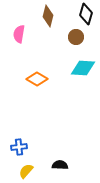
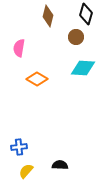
pink semicircle: moved 14 px down
